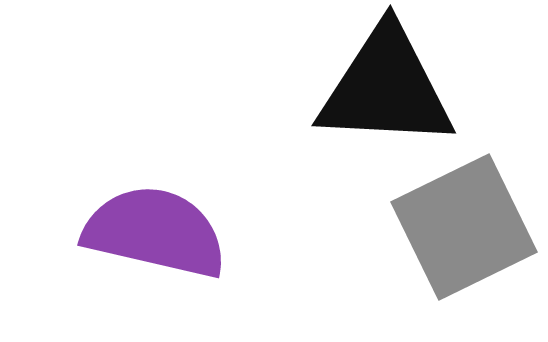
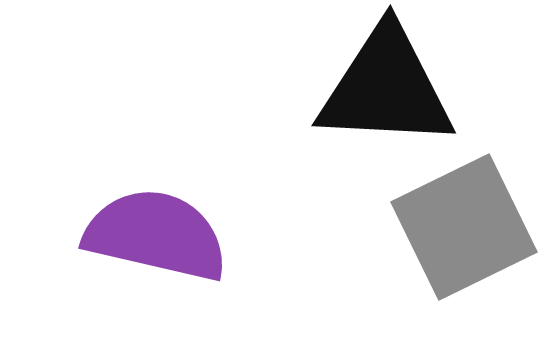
purple semicircle: moved 1 px right, 3 px down
